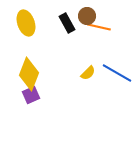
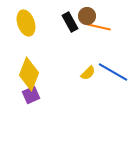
black rectangle: moved 3 px right, 1 px up
blue line: moved 4 px left, 1 px up
